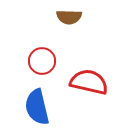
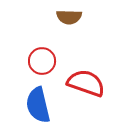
red semicircle: moved 3 px left, 1 px down; rotated 6 degrees clockwise
blue semicircle: moved 1 px right, 2 px up
